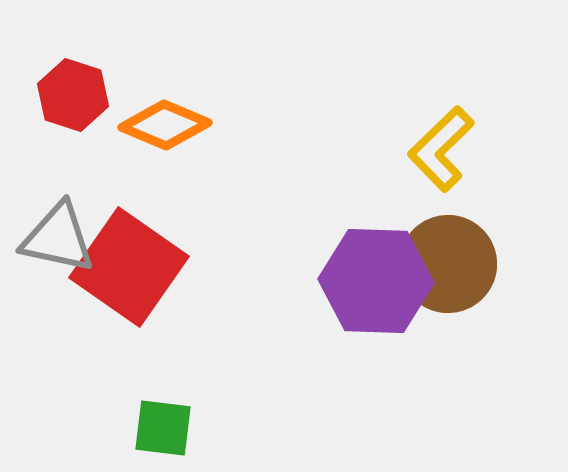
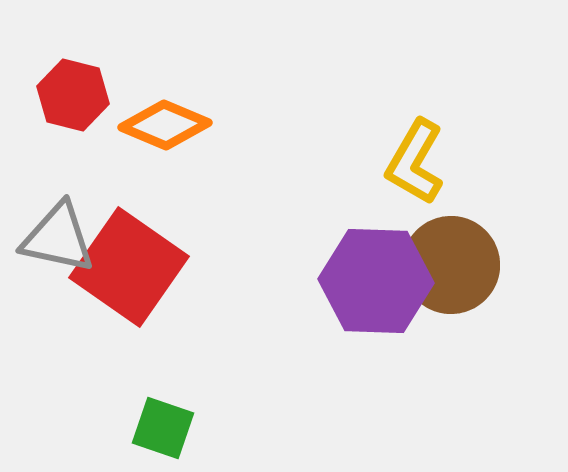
red hexagon: rotated 4 degrees counterclockwise
yellow L-shape: moved 26 px left, 13 px down; rotated 16 degrees counterclockwise
brown circle: moved 3 px right, 1 px down
green square: rotated 12 degrees clockwise
